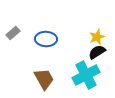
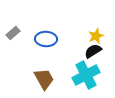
yellow star: moved 1 px left, 1 px up
black semicircle: moved 4 px left, 1 px up
